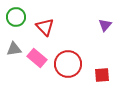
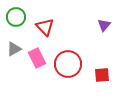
purple triangle: moved 1 px left
gray triangle: rotated 21 degrees counterclockwise
pink rectangle: rotated 24 degrees clockwise
